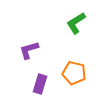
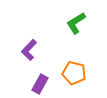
purple L-shape: rotated 30 degrees counterclockwise
purple rectangle: rotated 12 degrees clockwise
